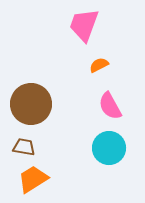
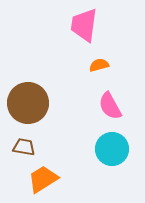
pink trapezoid: rotated 12 degrees counterclockwise
orange semicircle: rotated 12 degrees clockwise
brown circle: moved 3 px left, 1 px up
cyan circle: moved 3 px right, 1 px down
orange trapezoid: moved 10 px right
